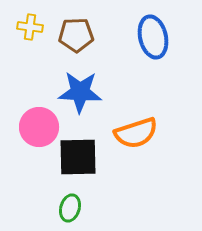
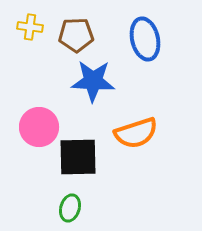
blue ellipse: moved 8 px left, 2 px down
blue star: moved 13 px right, 11 px up
